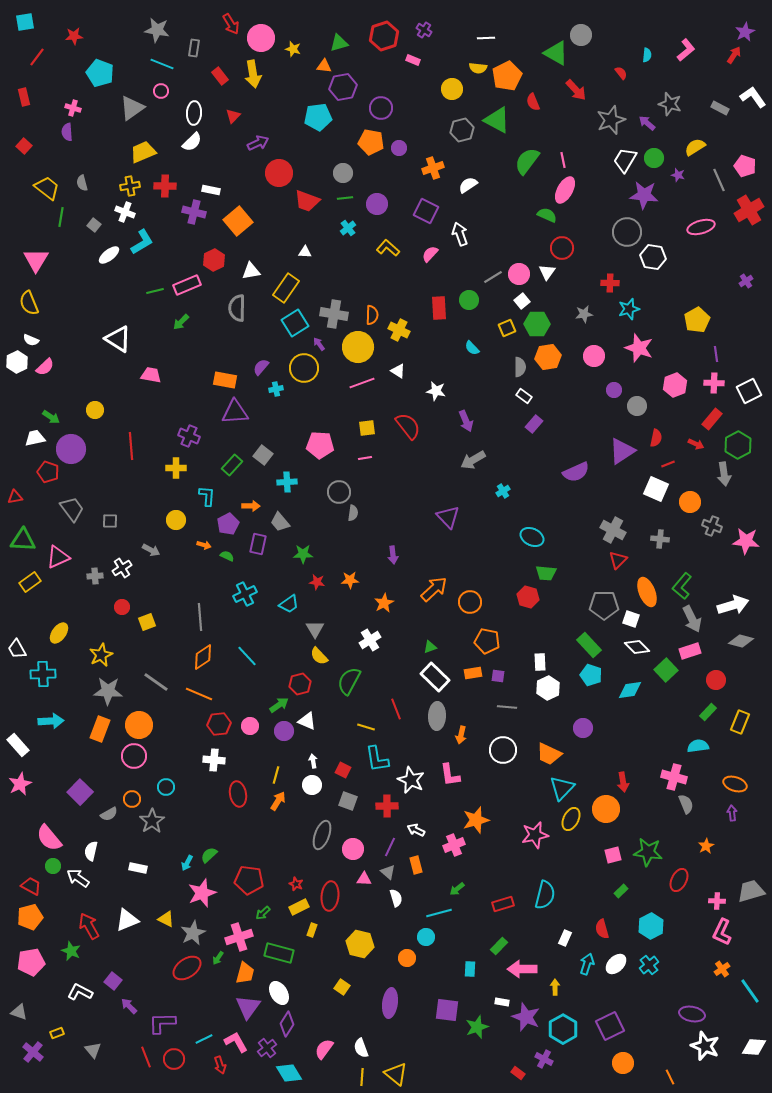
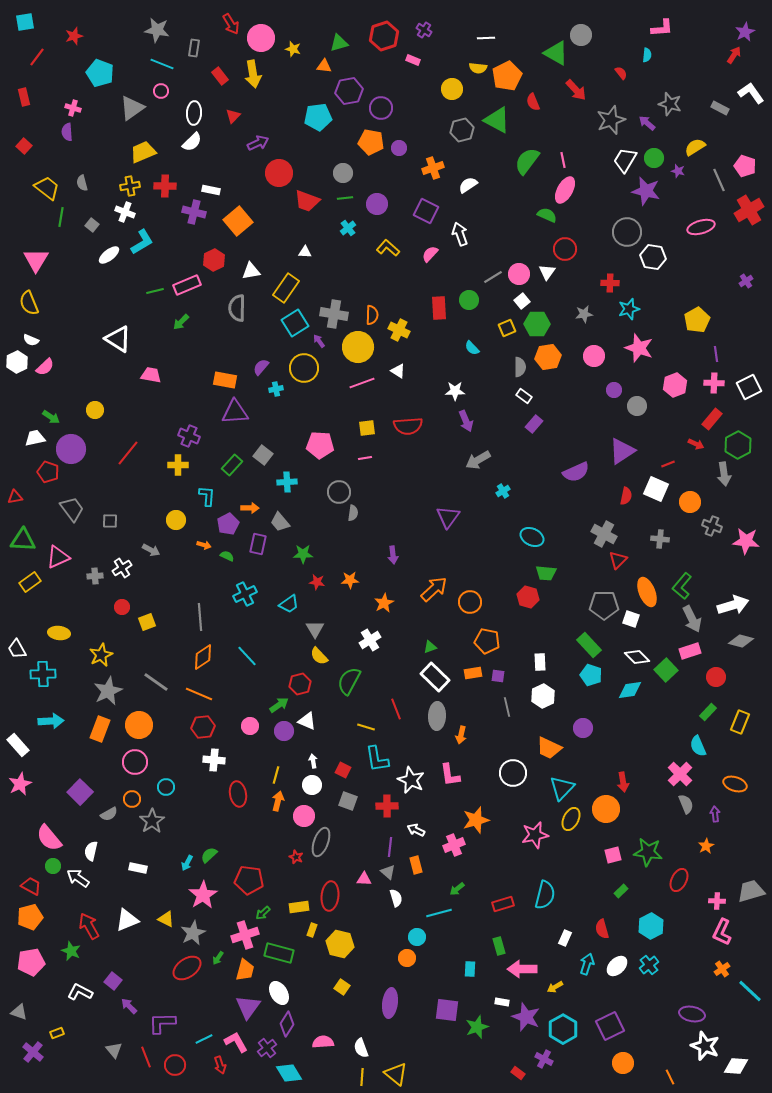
red star at (74, 36): rotated 12 degrees counterclockwise
pink L-shape at (686, 50): moved 24 px left, 22 px up; rotated 35 degrees clockwise
purple hexagon at (343, 87): moved 6 px right, 4 px down
white L-shape at (753, 97): moved 2 px left, 4 px up
purple star at (678, 175): moved 4 px up
purple star at (644, 195): moved 2 px right, 4 px up; rotated 8 degrees clockwise
gray square at (94, 225): moved 2 px left
red circle at (562, 248): moved 3 px right, 1 px down
purple arrow at (319, 344): moved 3 px up
white star at (436, 391): moved 19 px right; rotated 12 degrees counterclockwise
white square at (749, 391): moved 4 px up
red semicircle at (408, 426): rotated 124 degrees clockwise
red semicircle at (656, 438): moved 30 px left, 58 px down
red line at (131, 446): moved 3 px left, 7 px down; rotated 44 degrees clockwise
gray arrow at (473, 460): moved 5 px right
yellow cross at (176, 468): moved 2 px right, 3 px up
orange arrow at (251, 506): moved 1 px left, 2 px down
purple triangle at (448, 517): rotated 20 degrees clockwise
gray cross at (613, 530): moved 9 px left, 4 px down
yellow ellipse at (59, 633): rotated 60 degrees clockwise
white diamond at (637, 647): moved 10 px down
red circle at (716, 680): moved 3 px up
white hexagon at (548, 688): moved 5 px left, 8 px down
gray star at (108, 691): rotated 28 degrees counterclockwise
gray line at (507, 707): rotated 72 degrees clockwise
red hexagon at (219, 724): moved 16 px left, 3 px down
cyan semicircle at (698, 746): rotated 105 degrees counterclockwise
white circle at (503, 750): moved 10 px right, 23 px down
orange trapezoid at (549, 754): moved 6 px up
pink circle at (134, 756): moved 1 px right, 6 px down
pink cross at (674, 777): moved 6 px right, 3 px up; rotated 30 degrees clockwise
orange arrow at (278, 801): rotated 18 degrees counterclockwise
purple arrow at (732, 813): moved 17 px left, 1 px down
gray ellipse at (322, 835): moved 1 px left, 7 px down
purple line at (390, 847): rotated 18 degrees counterclockwise
pink circle at (353, 849): moved 49 px left, 33 px up
red star at (296, 884): moved 27 px up
pink star at (202, 893): moved 1 px right, 2 px down; rotated 12 degrees counterclockwise
yellow rectangle at (299, 907): rotated 18 degrees clockwise
pink cross at (239, 937): moved 6 px right, 2 px up
cyan circle at (426, 937): moved 9 px left
yellow hexagon at (360, 944): moved 20 px left
green rectangle at (499, 946): rotated 60 degrees counterclockwise
white ellipse at (616, 964): moved 1 px right, 2 px down
orange trapezoid at (245, 973): moved 3 px up
yellow arrow at (555, 987): rotated 119 degrees counterclockwise
cyan line at (750, 991): rotated 12 degrees counterclockwise
white diamond at (754, 1047): moved 18 px left, 19 px down
pink semicircle at (324, 1049): moved 1 px left, 7 px up; rotated 50 degrees clockwise
gray triangle at (93, 1050): moved 21 px right
red circle at (174, 1059): moved 1 px right, 6 px down
